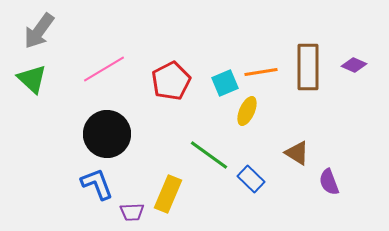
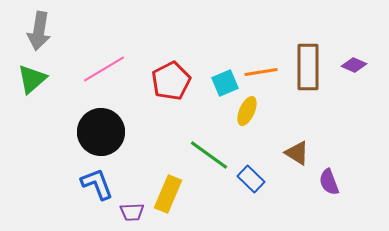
gray arrow: rotated 27 degrees counterclockwise
green triangle: rotated 36 degrees clockwise
black circle: moved 6 px left, 2 px up
